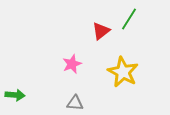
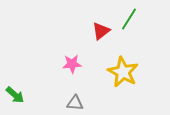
pink star: rotated 18 degrees clockwise
green arrow: rotated 36 degrees clockwise
